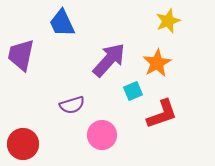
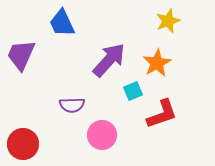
purple trapezoid: rotated 12 degrees clockwise
purple semicircle: rotated 15 degrees clockwise
